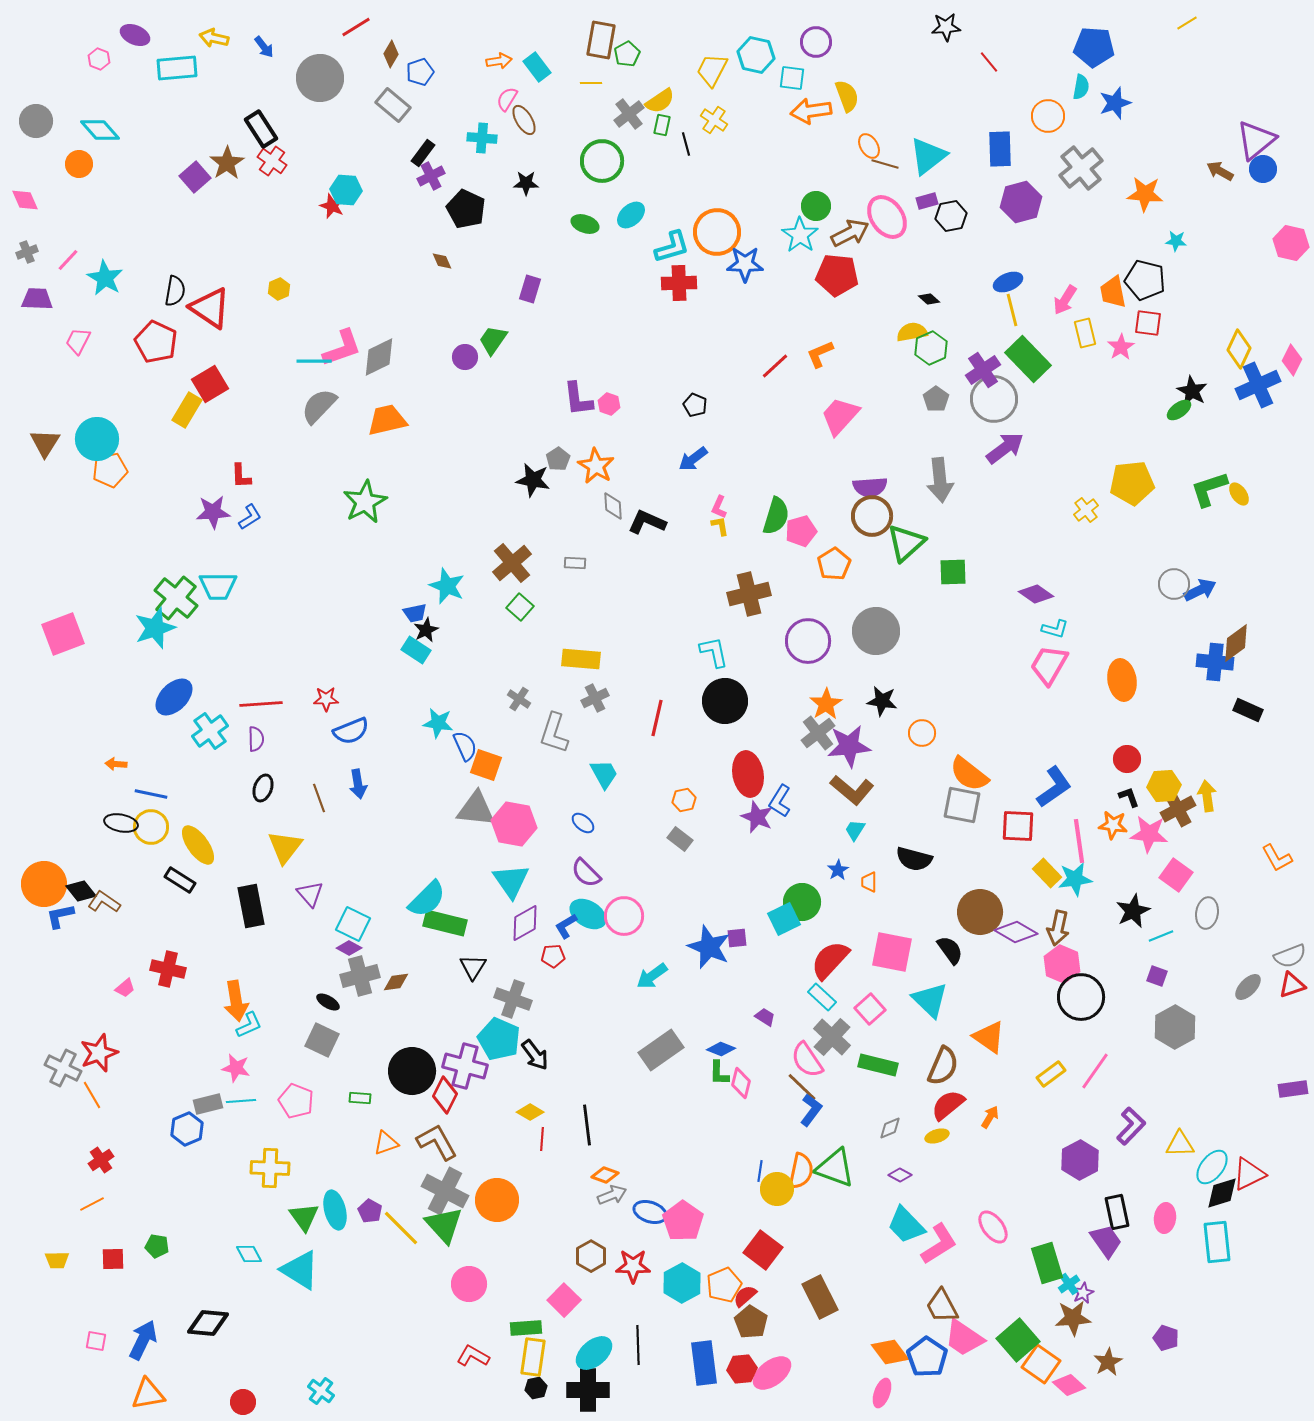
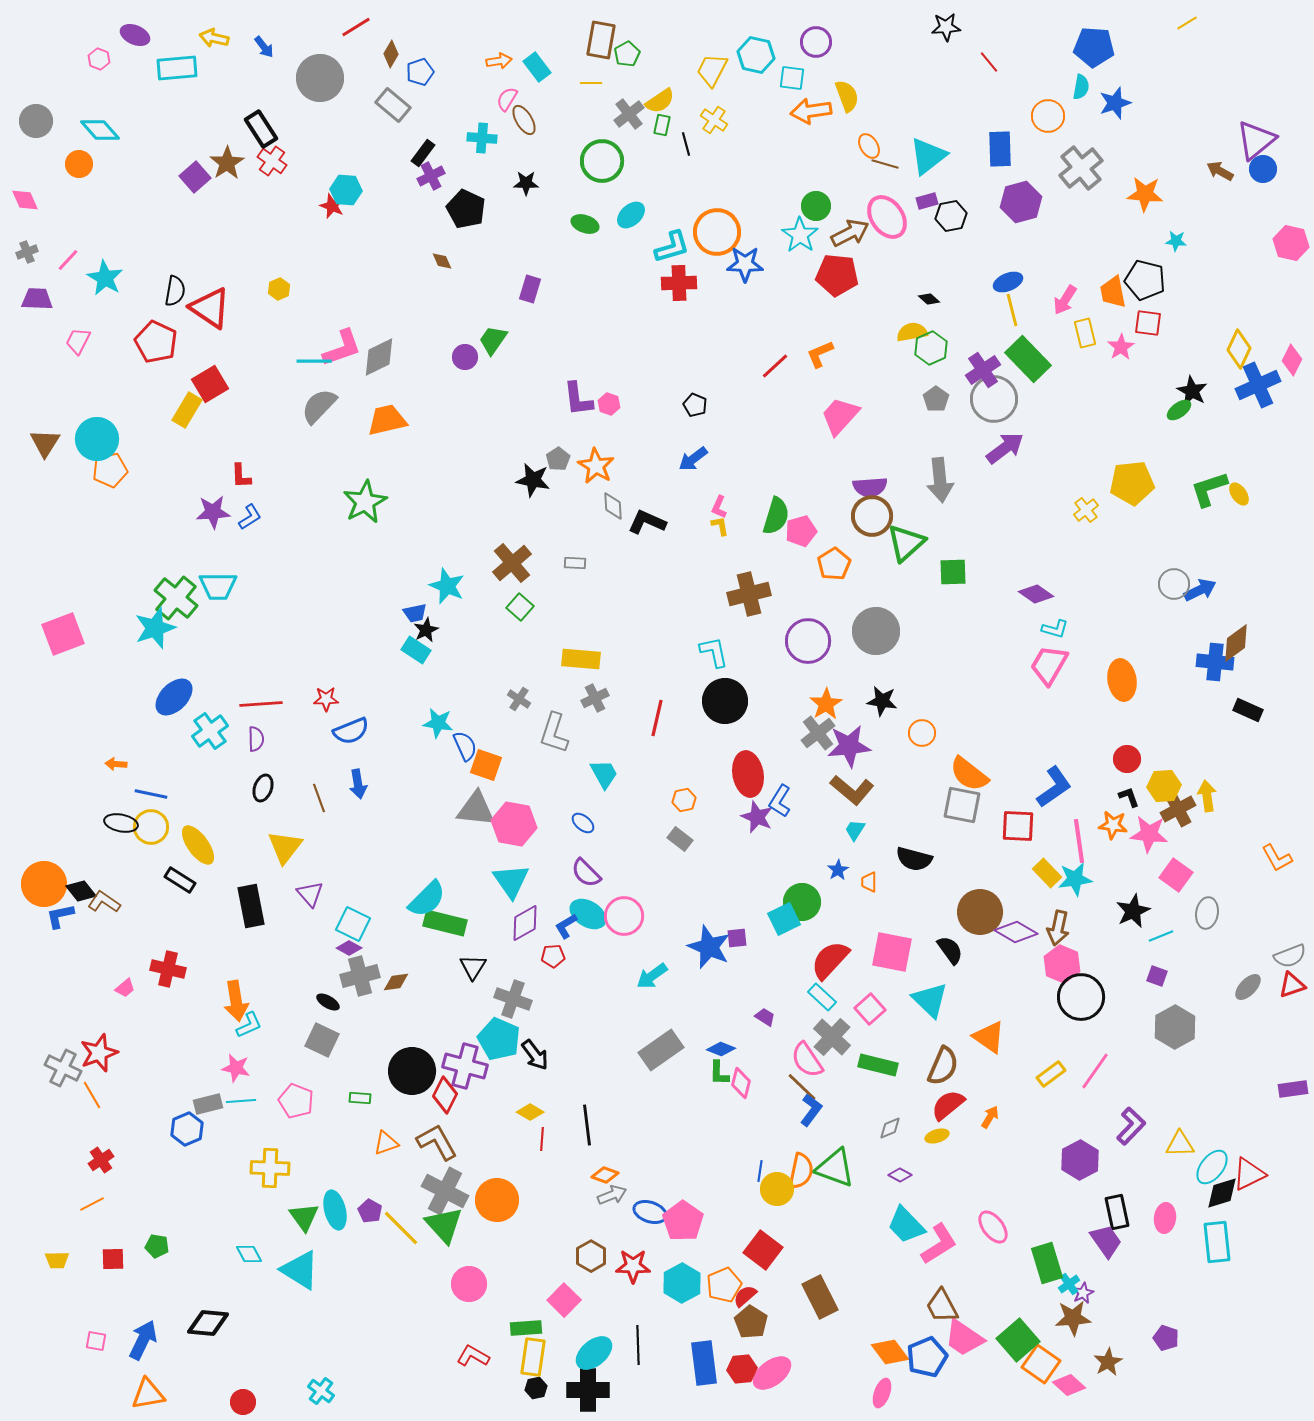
blue pentagon at (927, 1357): rotated 15 degrees clockwise
